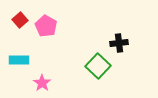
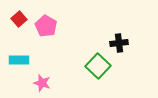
red square: moved 1 px left, 1 px up
pink star: rotated 18 degrees counterclockwise
